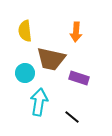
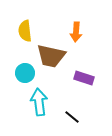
brown trapezoid: moved 3 px up
purple rectangle: moved 5 px right
cyan arrow: rotated 16 degrees counterclockwise
